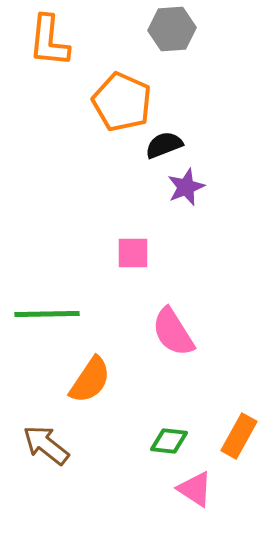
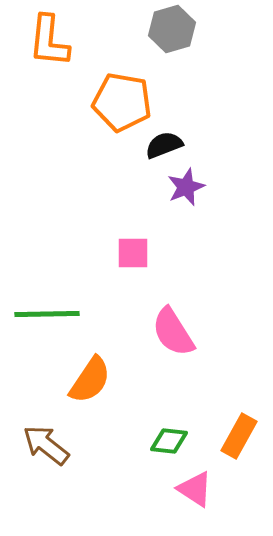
gray hexagon: rotated 12 degrees counterclockwise
orange pentagon: rotated 14 degrees counterclockwise
